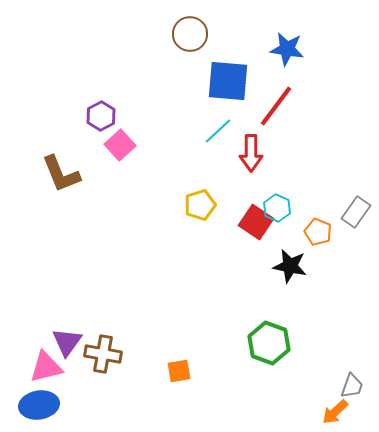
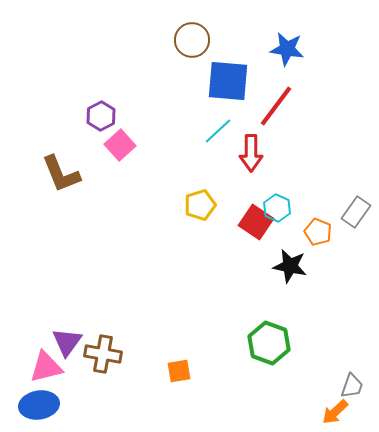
brown circle: moved 2 px right, 6 px down
